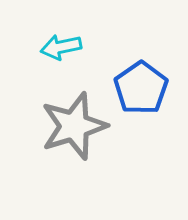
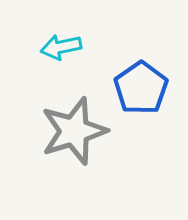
gray star: moved 5 px down
